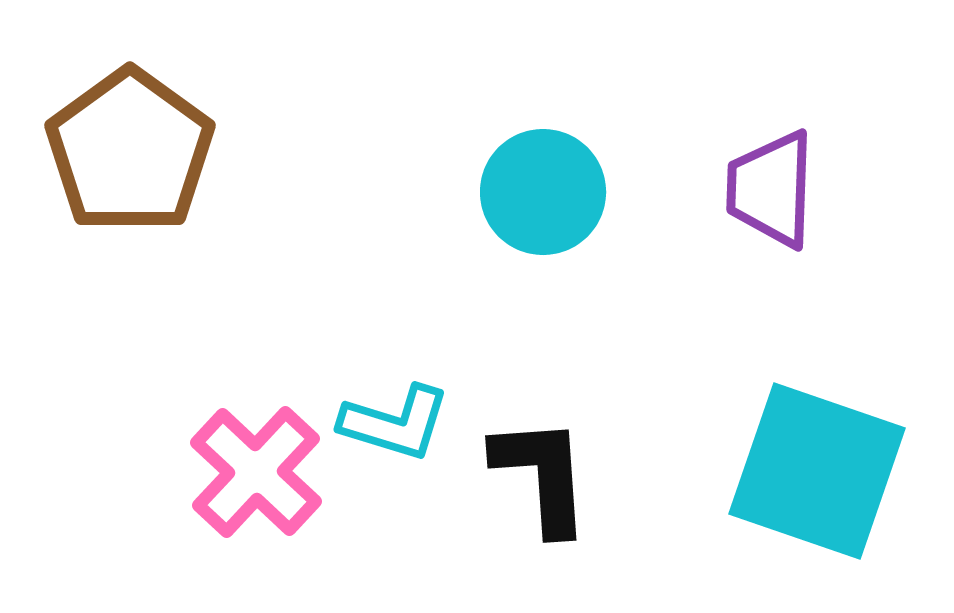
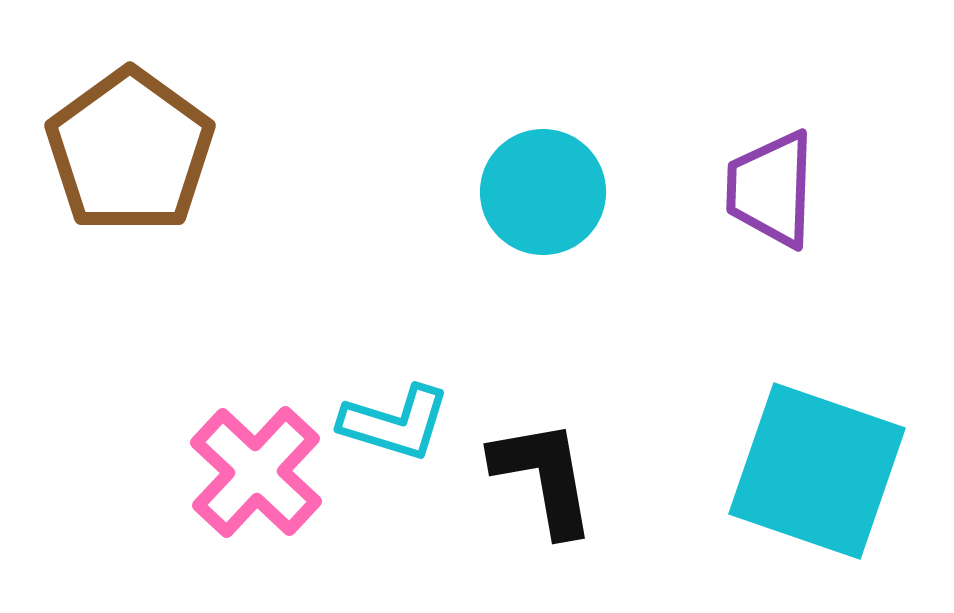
black L-shape: moved 2 px right, 2 px down; rotated 6 degrees counterclockwise
